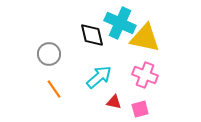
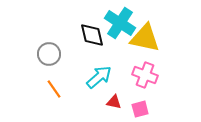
cyan cross: rotated 8 degrees clockwise
